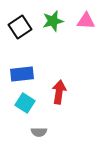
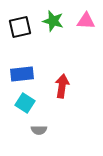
green star: rotated 30 degrees clockwise
black square: rotated 20 degrees clockwise
red arrow: moved 3 px right, 6 px up
gray semicircle: moved 2 px up
